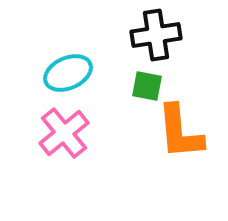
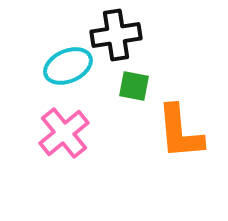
black cross: moved 40 px left
cyan ellipse: moved 7 px up
green square: moved 13 px left
